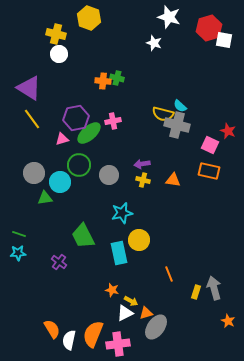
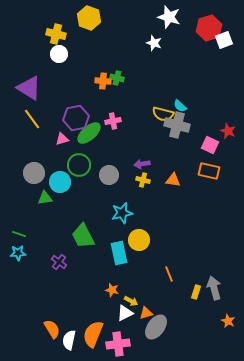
white square at (224, 40): rotated 30 degrees counterclockwise
